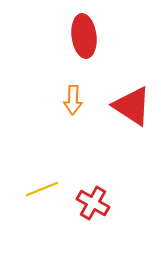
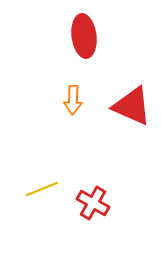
red triangle: rotated 9 degrees counterclockwise
